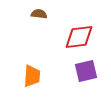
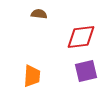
red diamond: moved 2 px right
